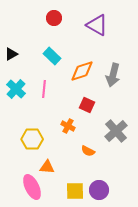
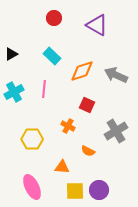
gray arrow: moved 3 px right; rotated 100 degrees clockwise
cyan cross: moved 2 px left, 3 px down; rotated 18 degrees clockwise
gray cross: rotated 10 degrees clockwise
orange triangle: moved 15 px right
